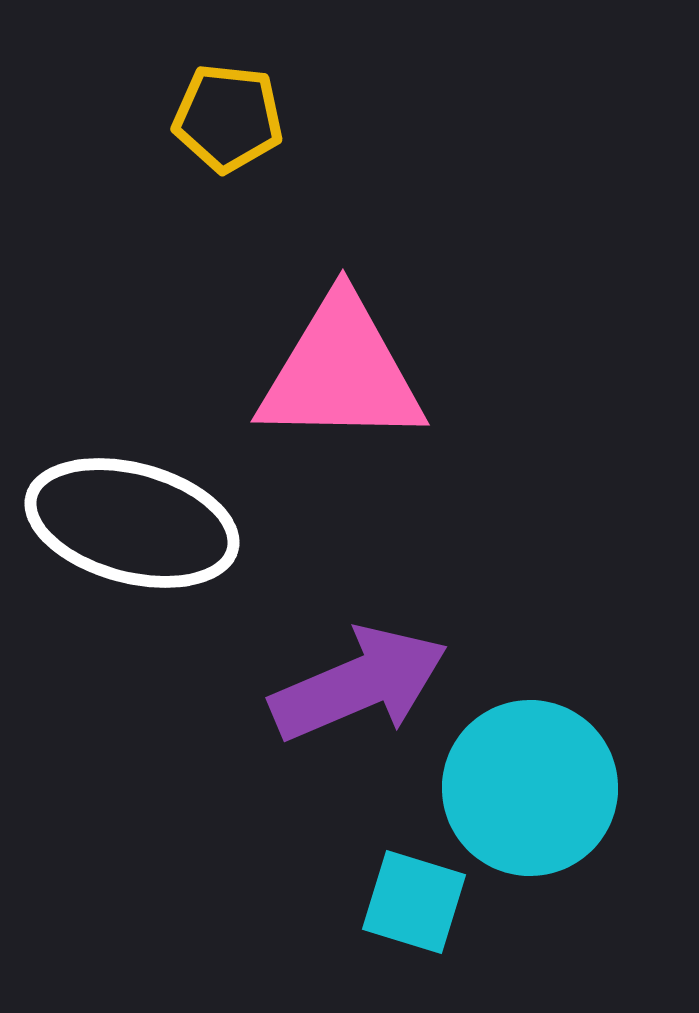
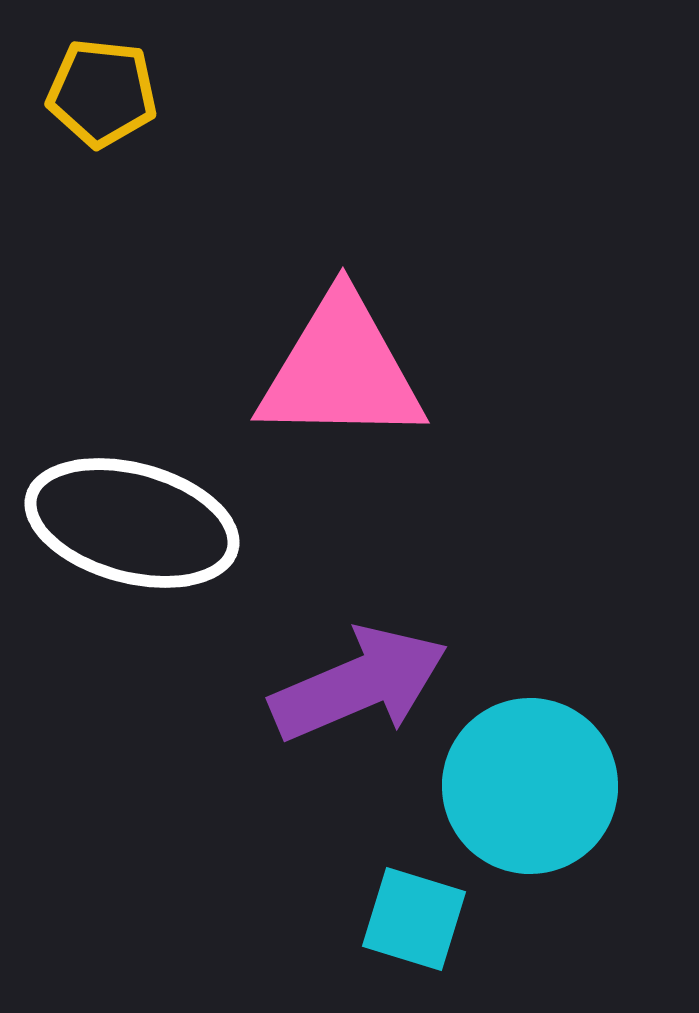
yellow pentagon: moved 126 px left, 25 px up
pink triangle: moved 2 px up
cyan circle: moved 2 px up
cyan square: moved 17 px down
